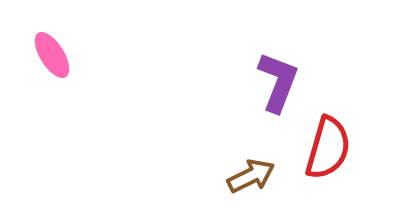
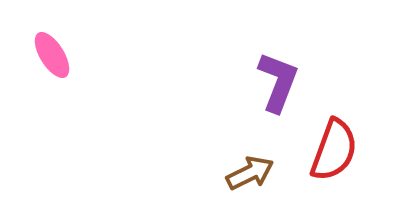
red semicircle: moved 6 px right, 2 px down; rotated 4 degrees clockwise
brown arrow: moved 1 px left, 3 px up
